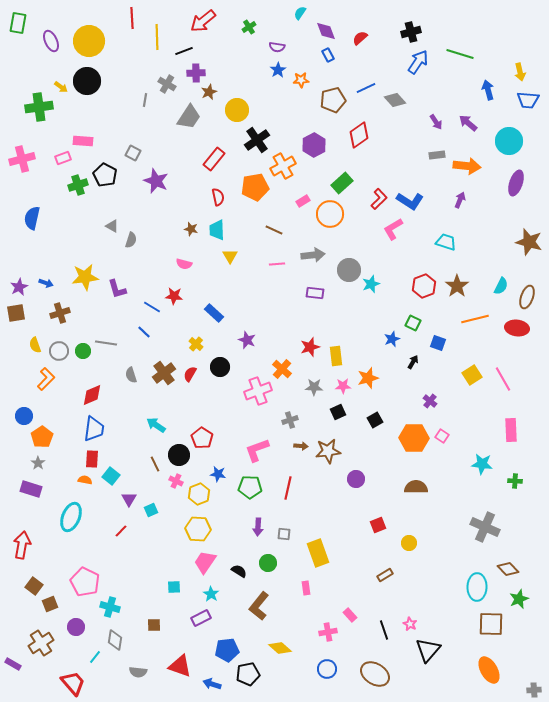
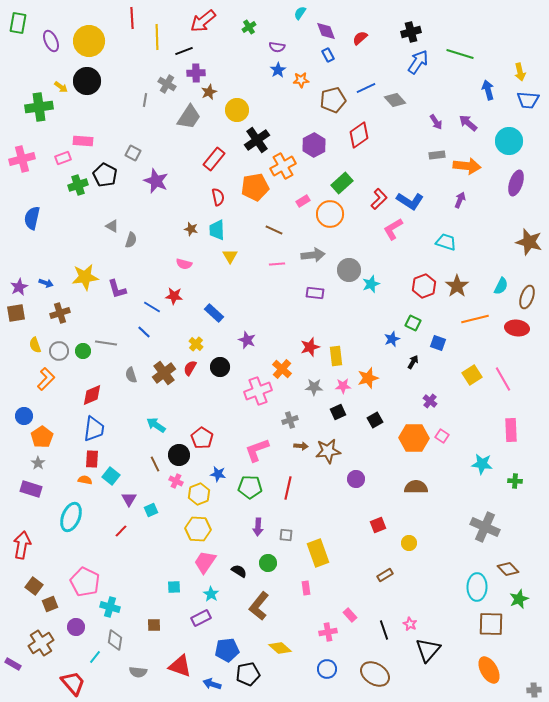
red semicircle at (190, 374): moved 6 px up
gray square at (284, 534): moved 2 px right, 1 px down
